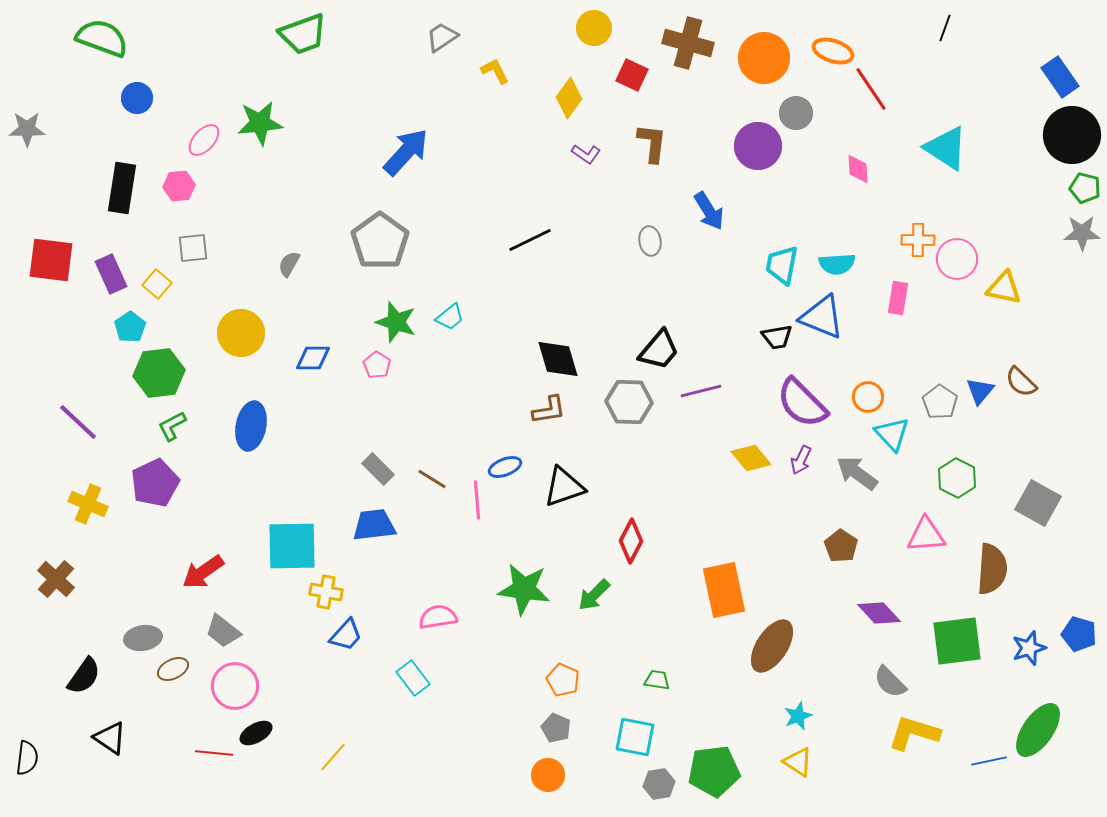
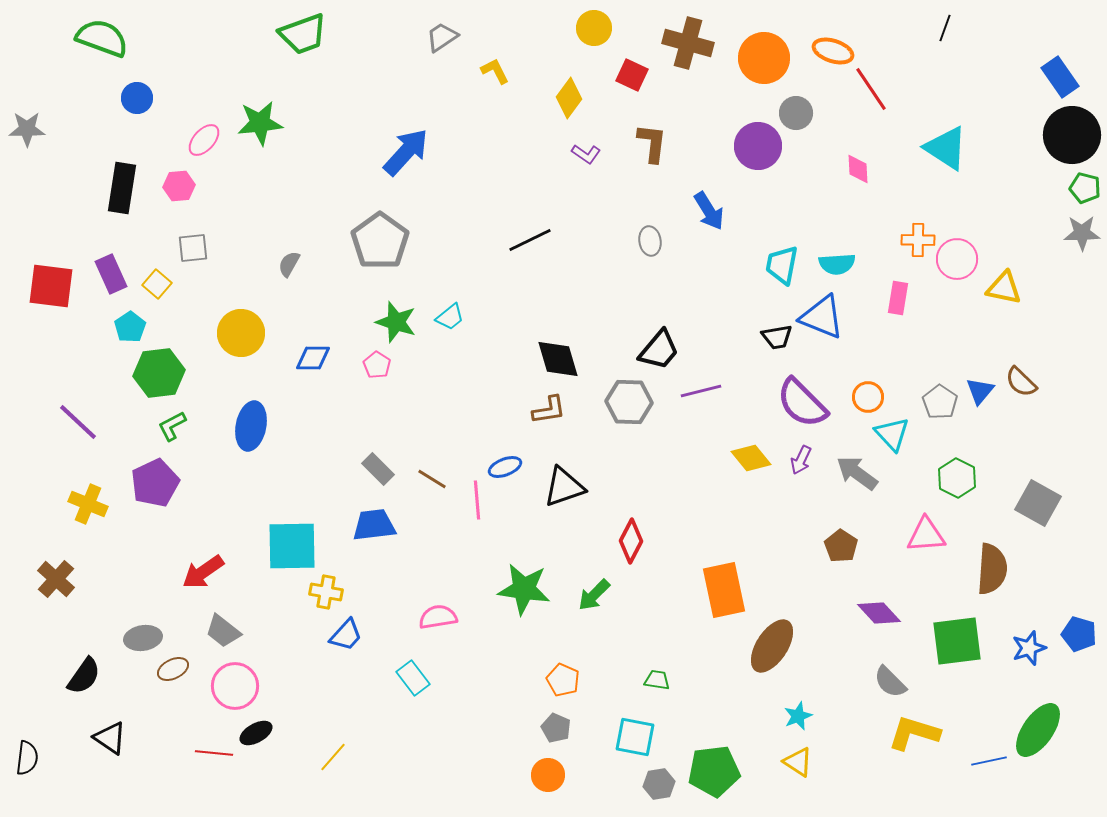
red square at (51, 260): moved 26 px down
